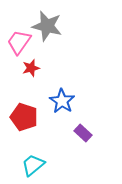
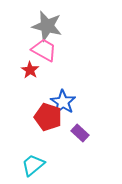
pink trapezoid: moved 25 px right, 8 px down; rotated 84 degrees clockwise
red star: moved 1 px left, 2 px down; rotated 24 degrees counterclockwise
blue star: moved 1 px right, 1 px down
red pentagon: moved 24 px right
purple rectangle: moved 3 px left
